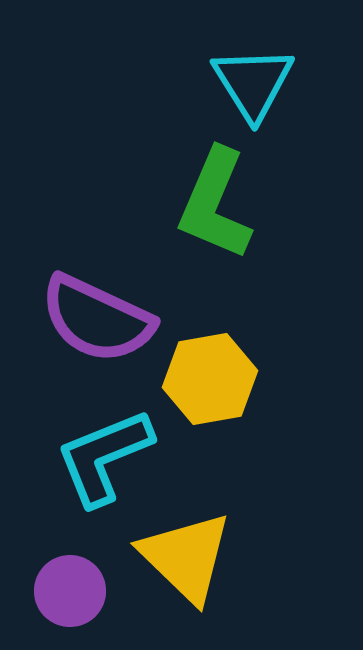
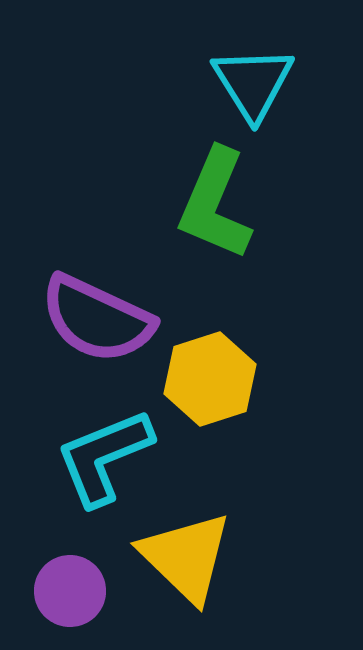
yellow hexagon: rotated 8 degrees counterclockwise
